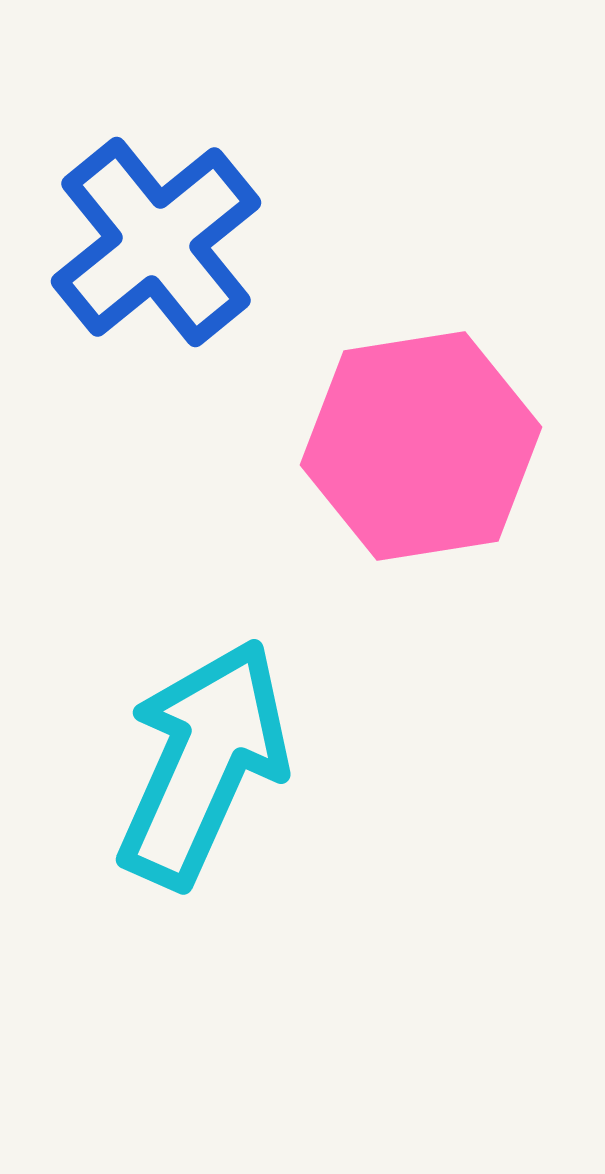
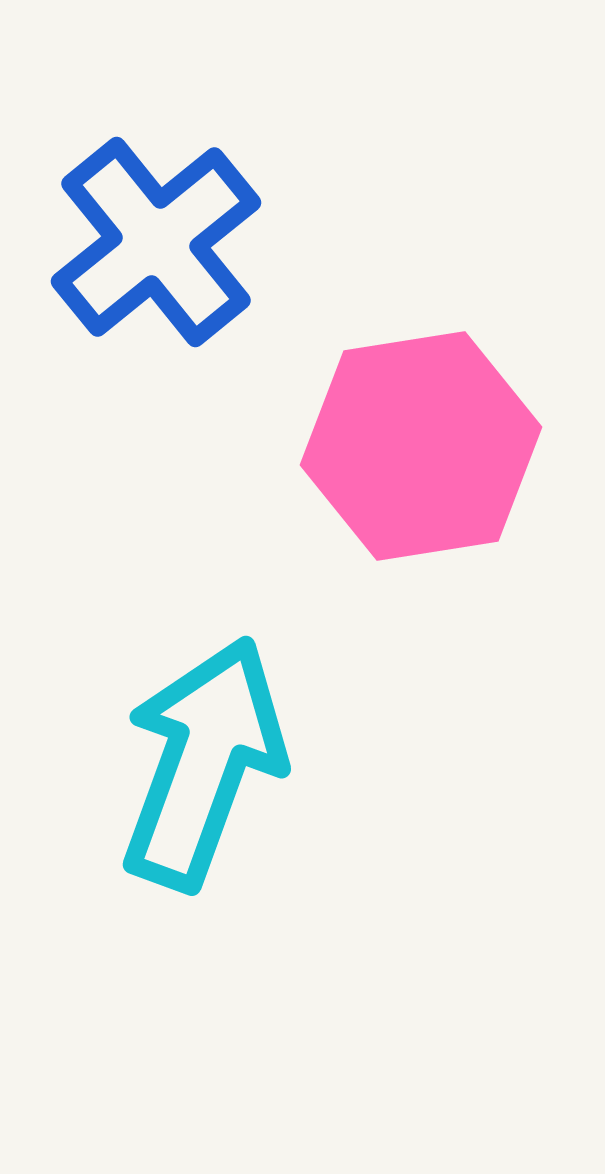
cyan arrow: rotated 4 degrees counterclockwise
